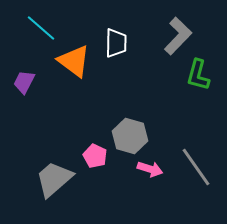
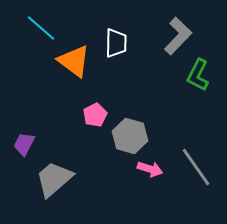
green L-shape: rotated 12 degrees clockwise
purple trapezoid: moved 62 px down
pink pentagon: moved 41 px up; rotated 20 degrees clockwise
